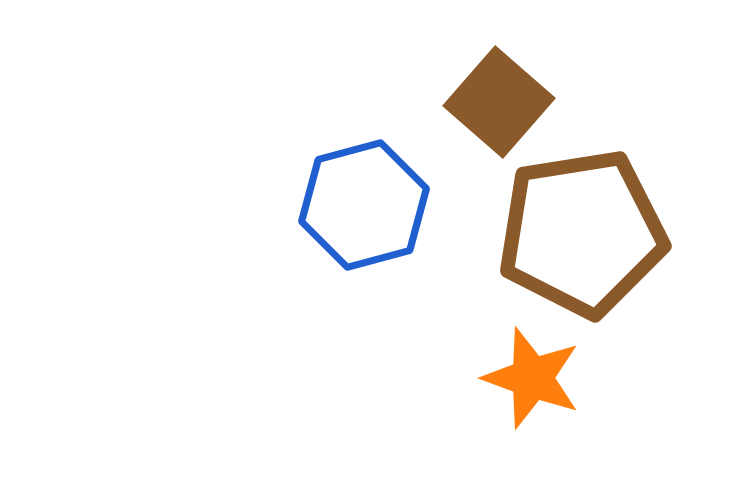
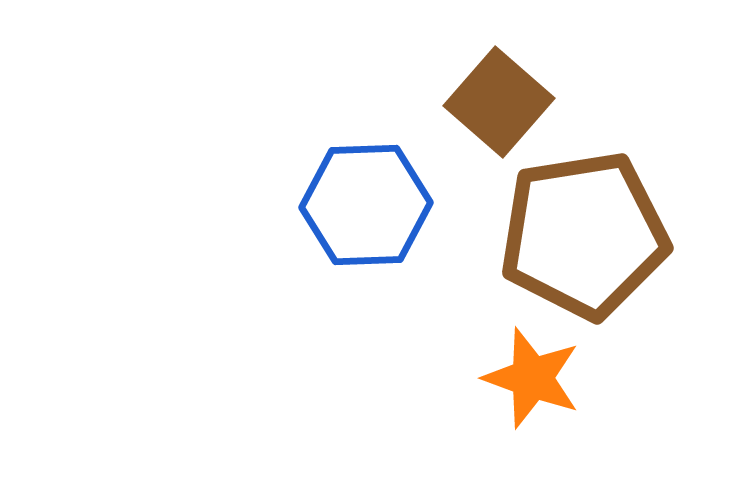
blue hexagon: moved 2 px right; rotated 13 degrees clockwise
brown pentagon: moved 2 px right, 2 px down
